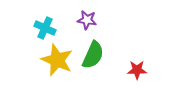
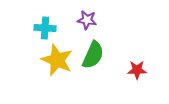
cyan cross: rotated 20 degrees counterclockwise
